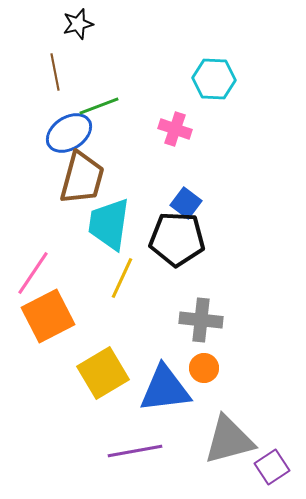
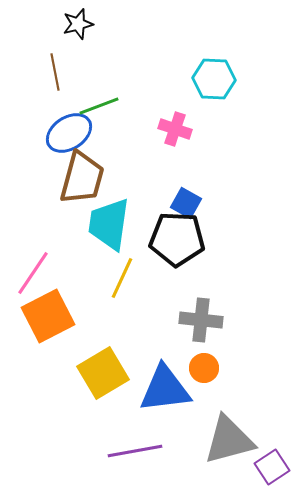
blue square: rotated 8 degrees counterclockwise
